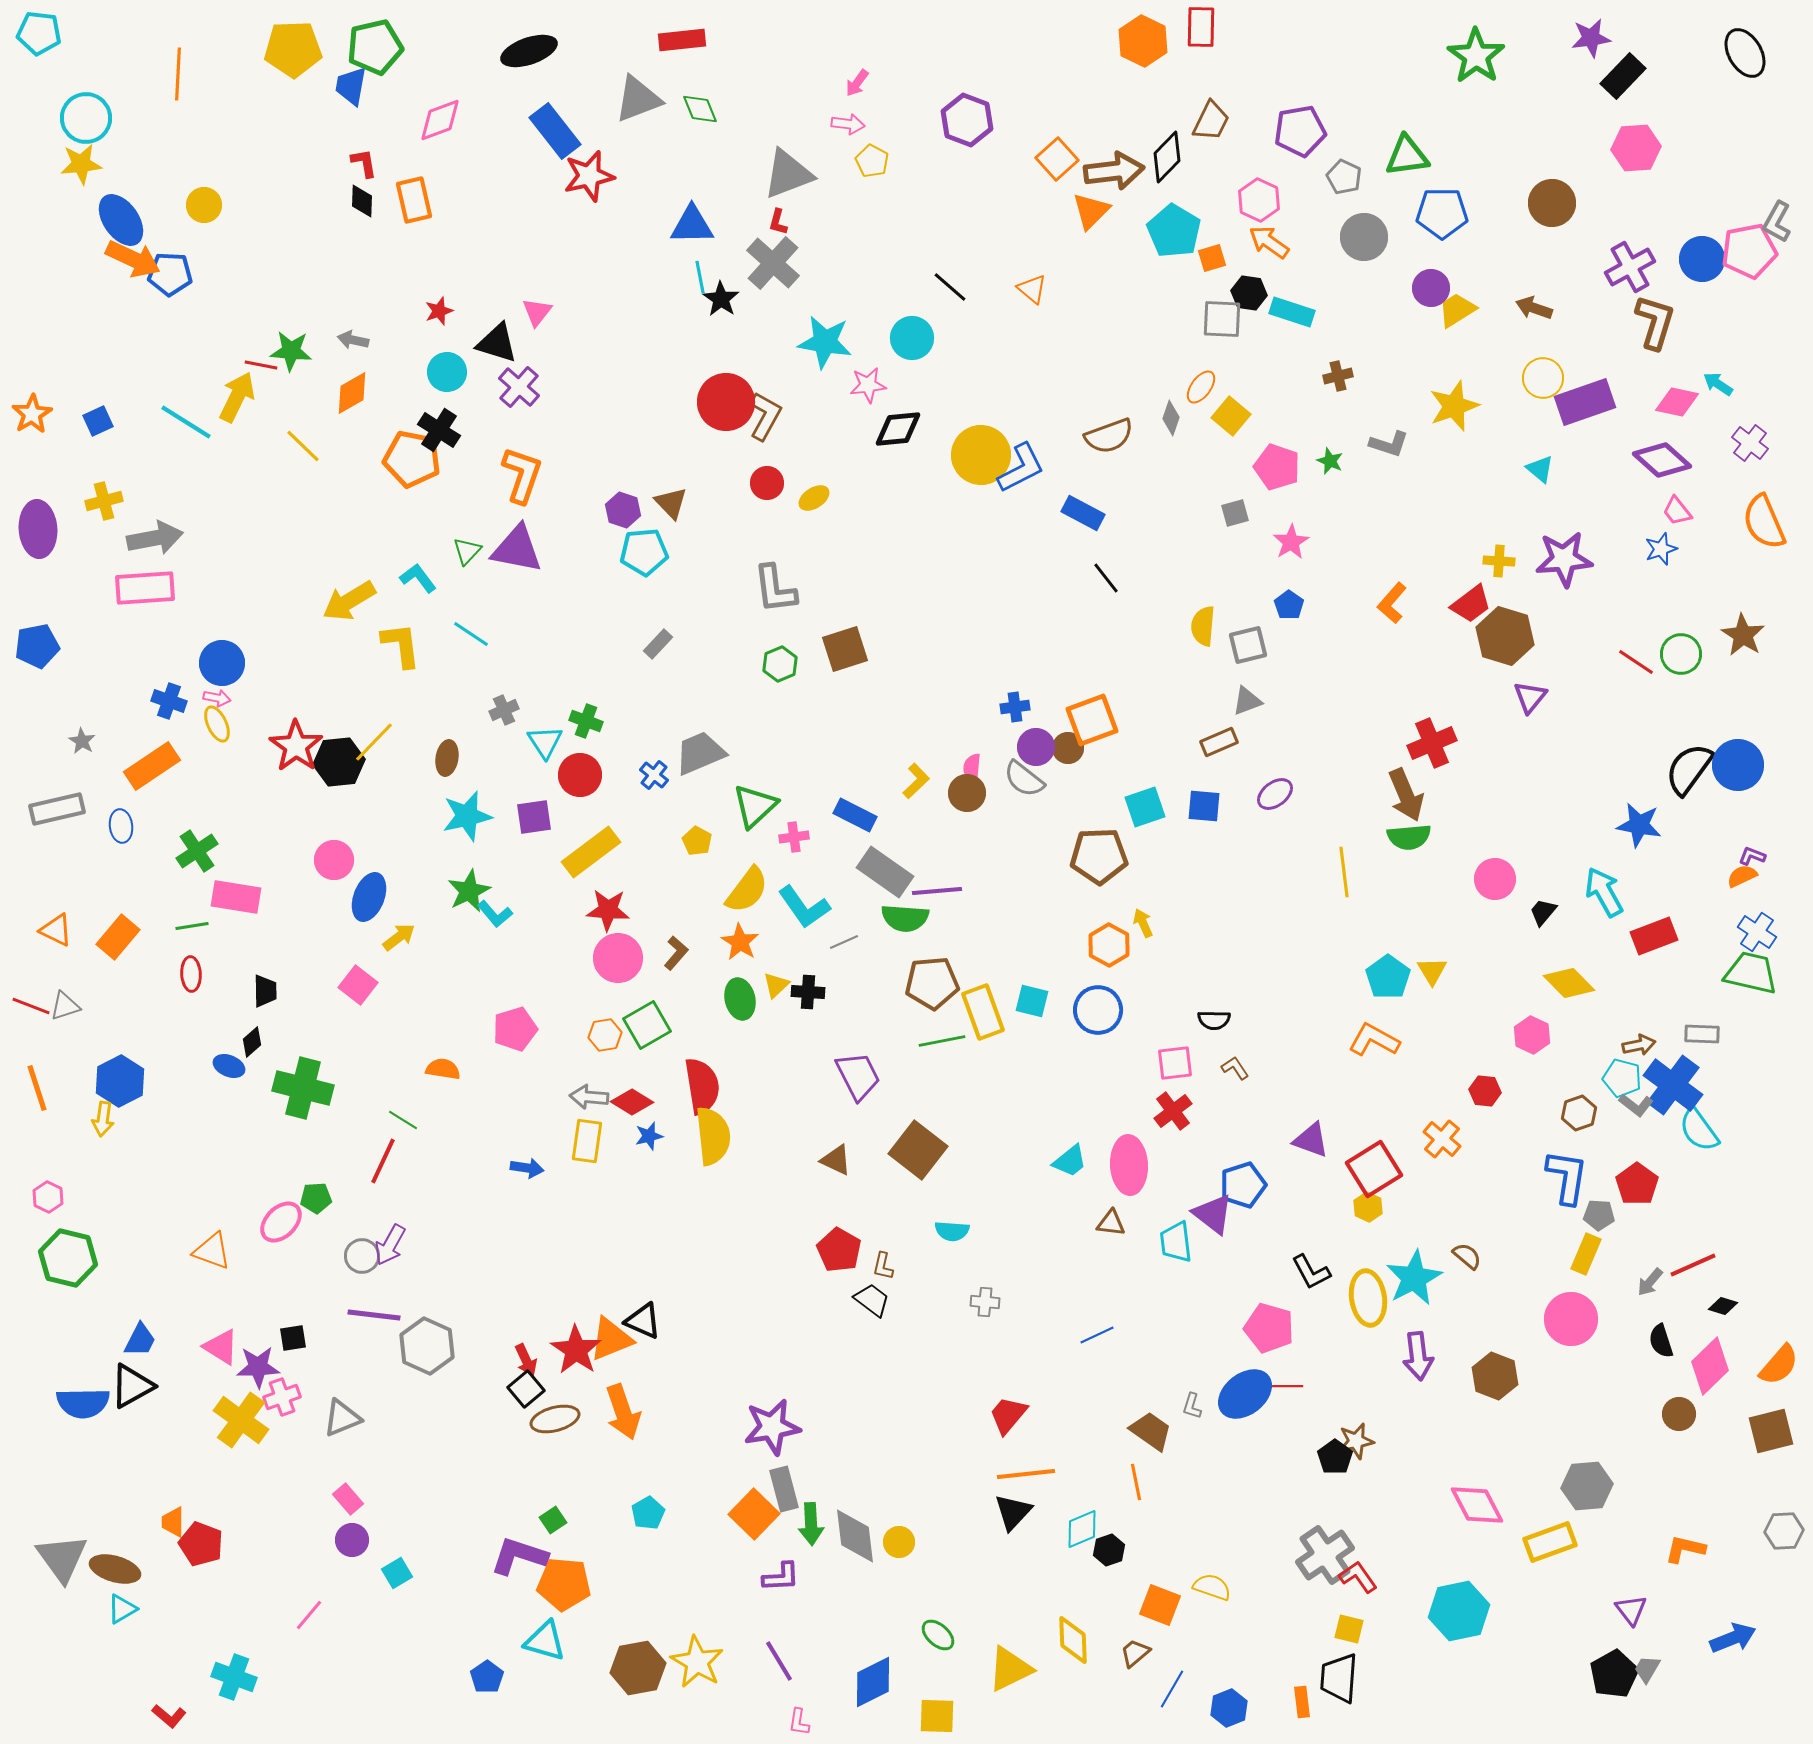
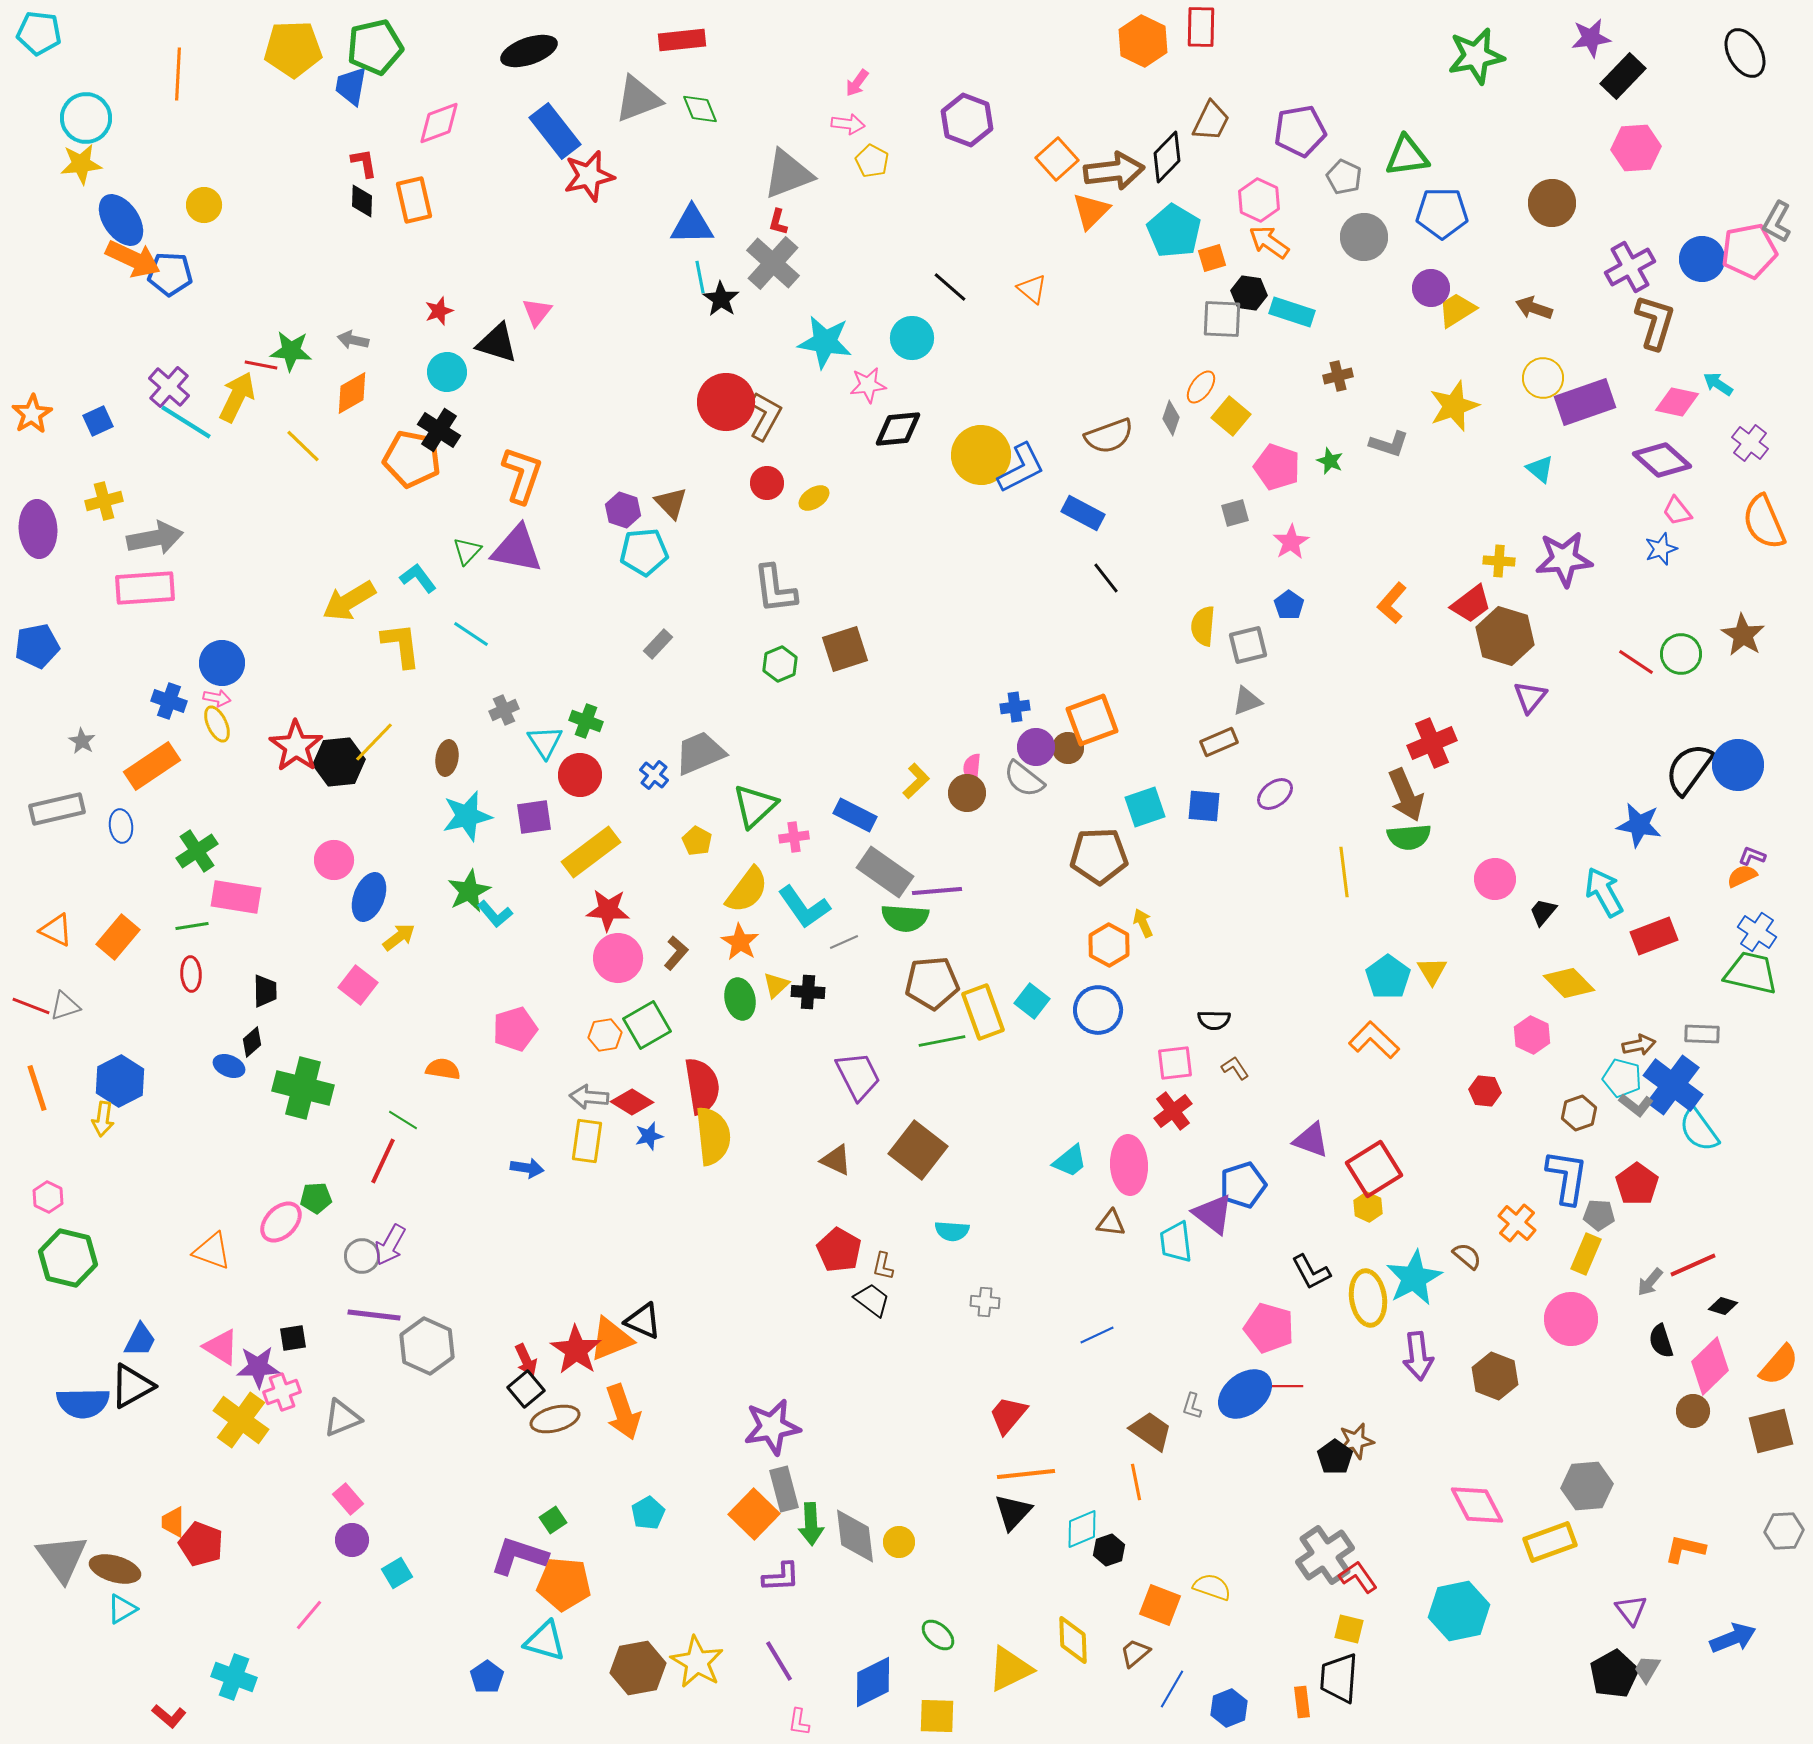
green star at (1476, 56): rotated 26 degrees clockwise
pink diamond at (440, 120): moved 1 px left, 3 px down
purple cross at (519, 387): moved 350 px left
cyan square at (1032, 1001): rotated 24 degrees clockwise
orange L-shape at (1374, 1040): rotated 15 degrees clockwise
orange cross at (1442, 1139): moved 75 px right, 84 px down
pink cross at (282, 1397): moved 5 px up
brown circle at (1679, 1414): moved 14 px right, 3 px up
